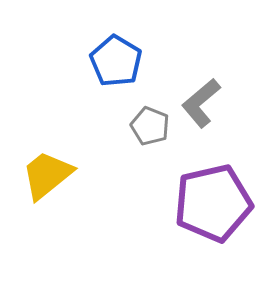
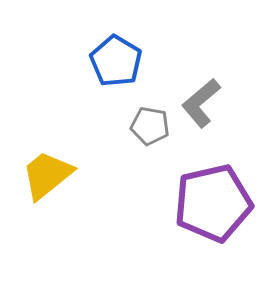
gray pentagon: rotated 12 degrees counterclockwise
